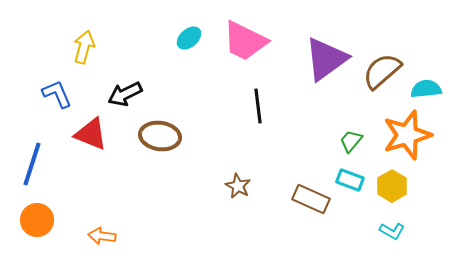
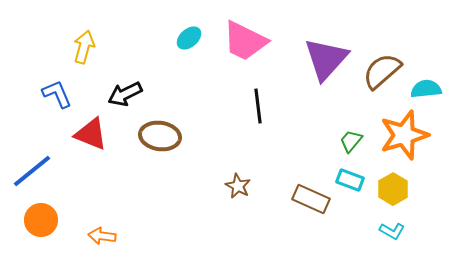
purple triangle: rotated 12 degrees counterclockwise
orange star: moved 3 px left
blue line: moved 7 px down; rotated 33 degrees clockwise
yellow hexagon: moved 1 px right, 3 px down
orange circle: moved 4 px right
